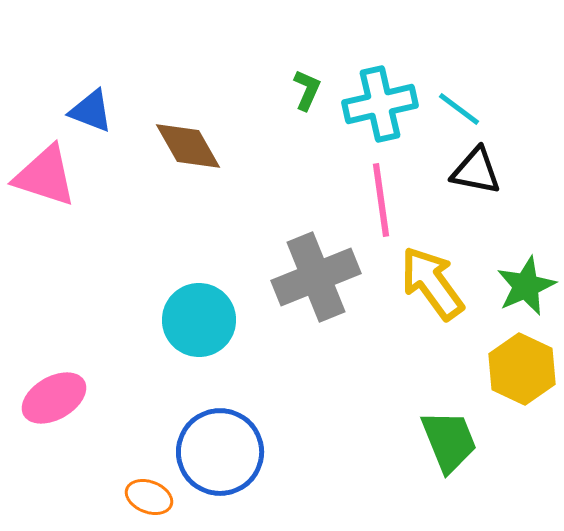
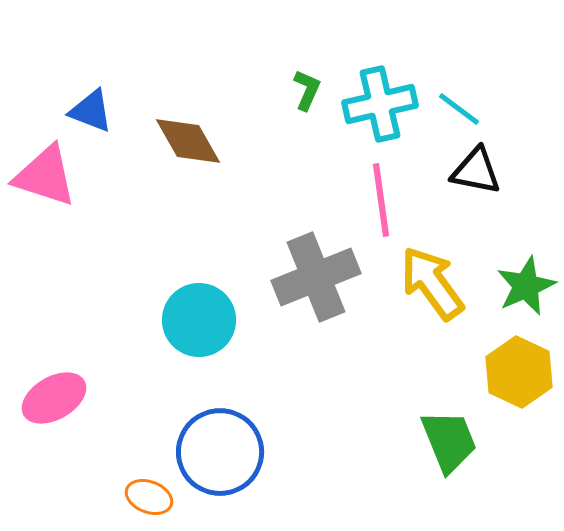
brown diamond: moved 5 px up
yellow hexagon: moved 3 px left, 3 px down
